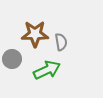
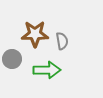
gray semicircle: moved 1 px right, 1 px up
green arrow: rotated 24 degrees clockwise
